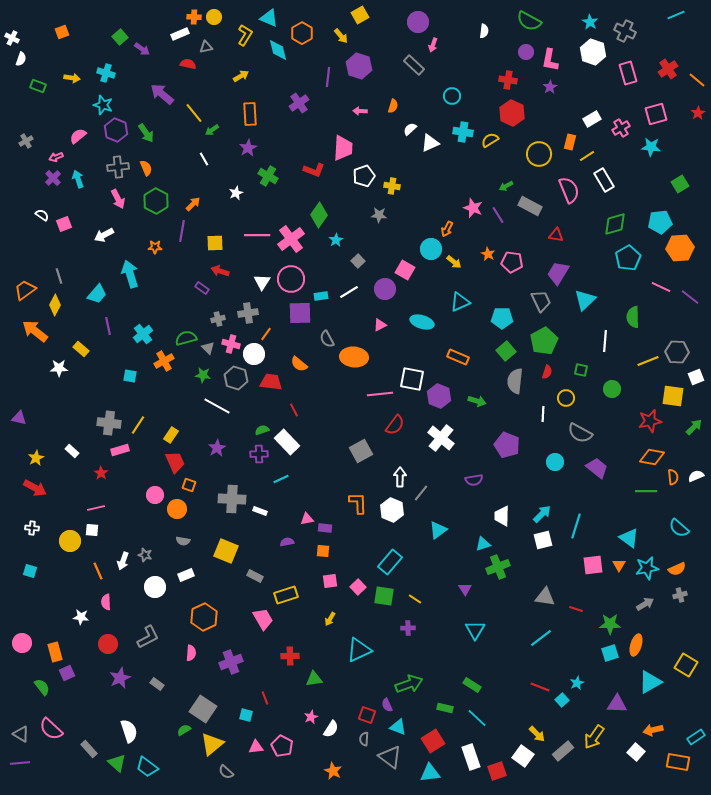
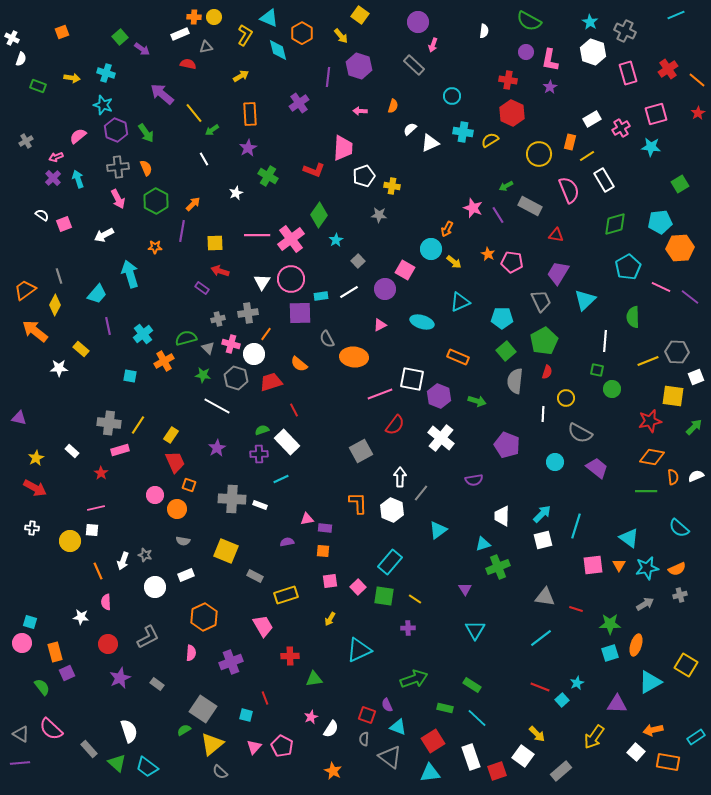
yellow square at (360, 15): rotated 24 degrees counterclockwise
cyan pentagon at (628, 258): moved 9 px down
green square at (581, 370): moved 16 px right
red trapezoid at (271, 382): rotated 25 degrees counterclockwise
pink line at (380, 394): rotated 15 degrees counterclockwise
white rectangle at (260, 511): moved 6 px up
cyan square at (30, 571): moved 51 px down
pink trapezoid at (263, 619): moved 7 px down
green arrow at (409, 684): moved 5 px right, 5 px up
pink triangle at (256, 747): moved 2 px left; rotated 42 degrees counterclockwise
gray rectangle at (563, 751): moved 2 px left, 20 px down
orange rectangle at (678, 762): moved 10 px left
gray semicircle at (226, 772): moved 6 px left
